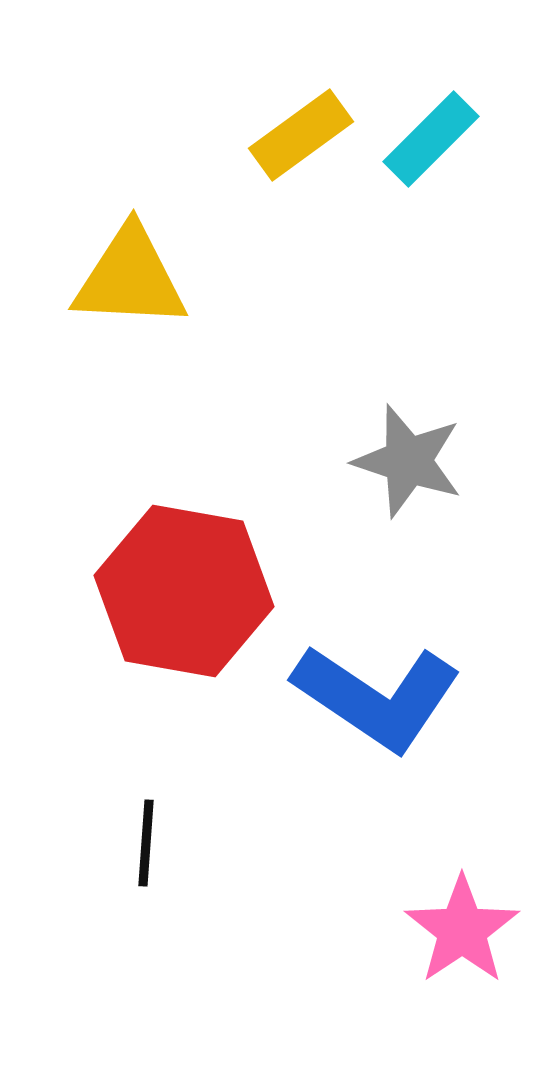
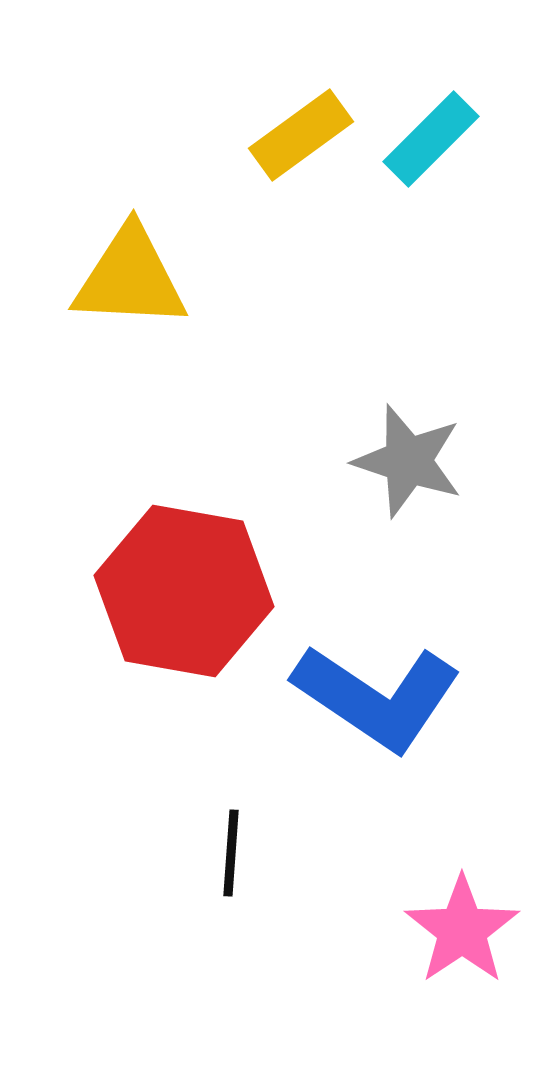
black line: moved 85 px right, 10 px down
